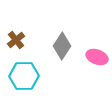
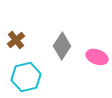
cyan hexagon: moved 2 px right, 1 px down; rotated 12 degrees counterclockwise
